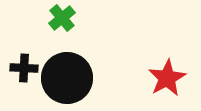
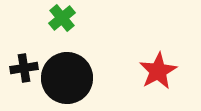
black cross: rotated 12 degrees counterclockwise
red star: moved 9 px left, 7 px up
